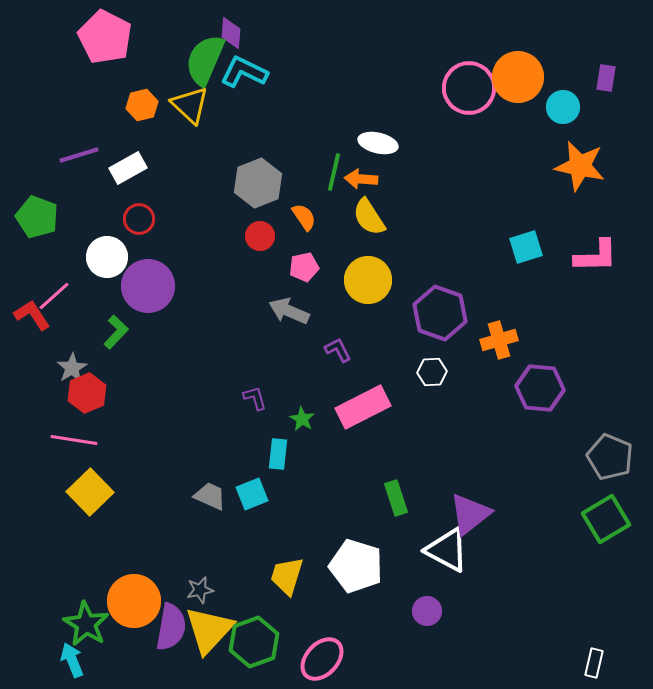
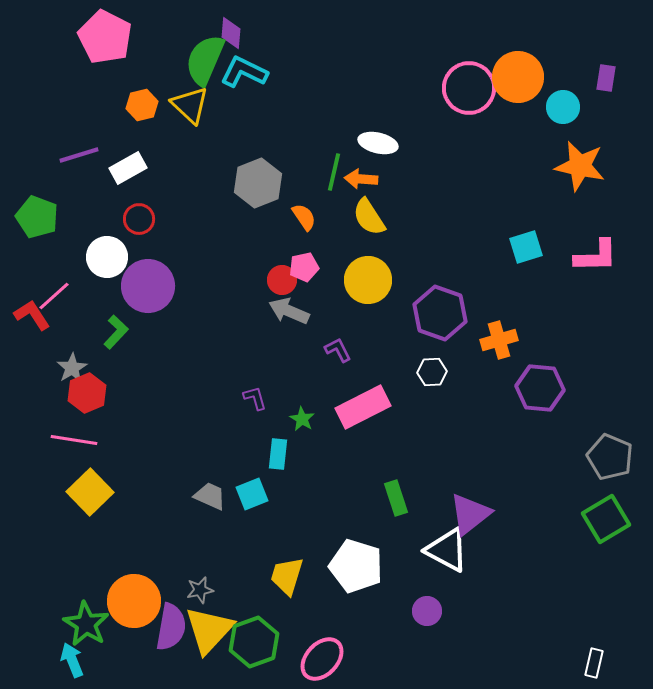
red circle at (260, 236): moved 22 px right, 44 px down
